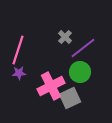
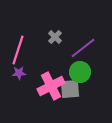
gray cross: moved 10 px left
gray square: moved 9 px up; rotated 20 degrees clockwise
